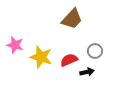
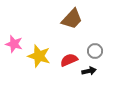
pink star: moved 1 px left, 1 px up
yellow star: moved 2 px left, 1 px up
black arrow: moved 2 px right, 1 px up
